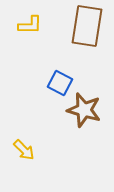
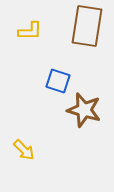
yellow L-shape: moved 6 px down
blue square: moved 2 px left, 2 px up; rotated 10 degrees counterclockwise
